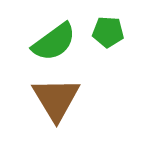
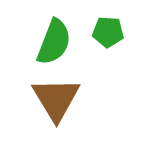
green semicircle: rotated 33 degrees counterclockwise
